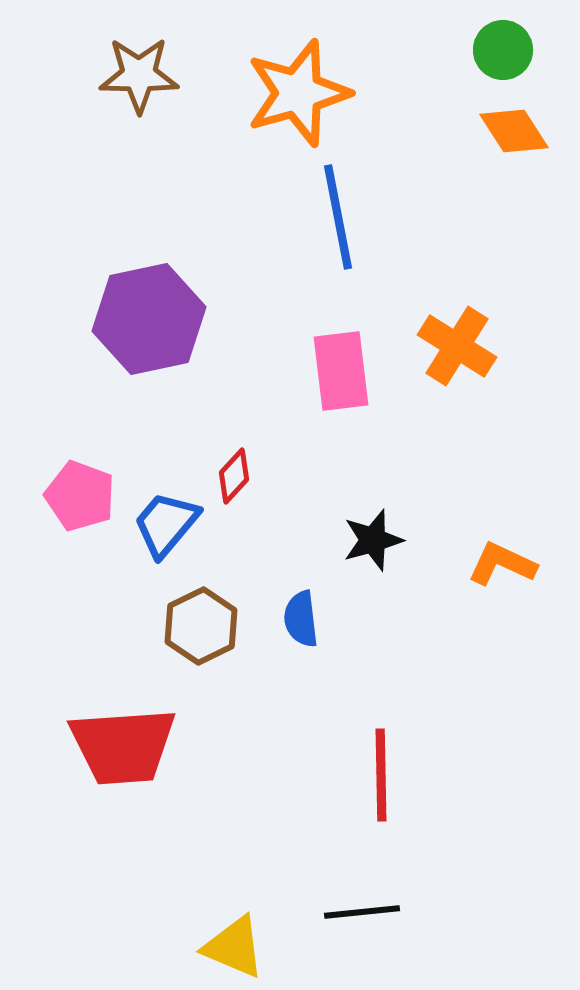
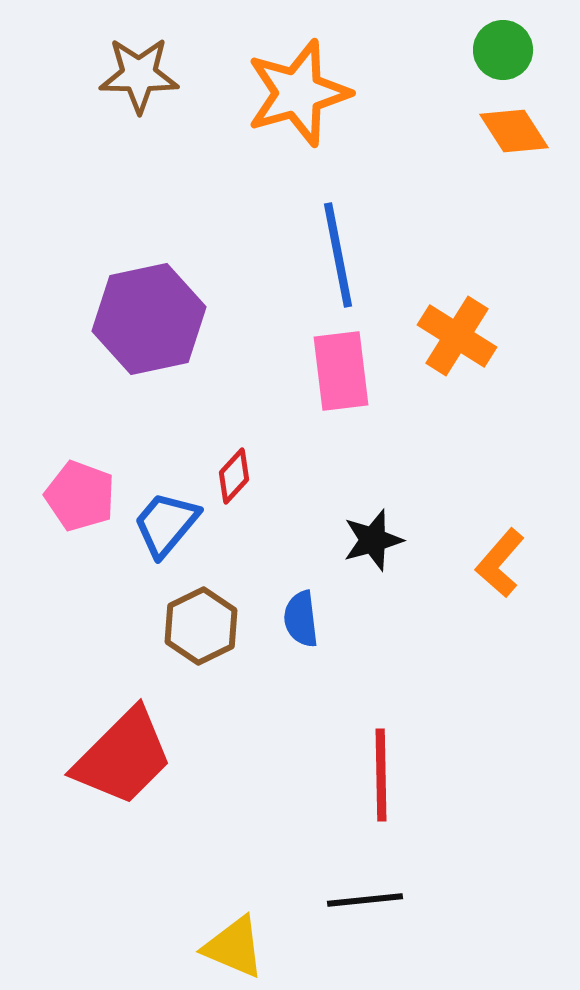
blue line: moved 38 px down
orange cross: moved 10 px up
orange L-shape: moved 2 px left, 1 px up; rotated 74 degrees counterclockwise
red trapezoid: moved 11 px down; rotated 41 degrees counterclockwise
black line: moved 3 px right, 12 px up
